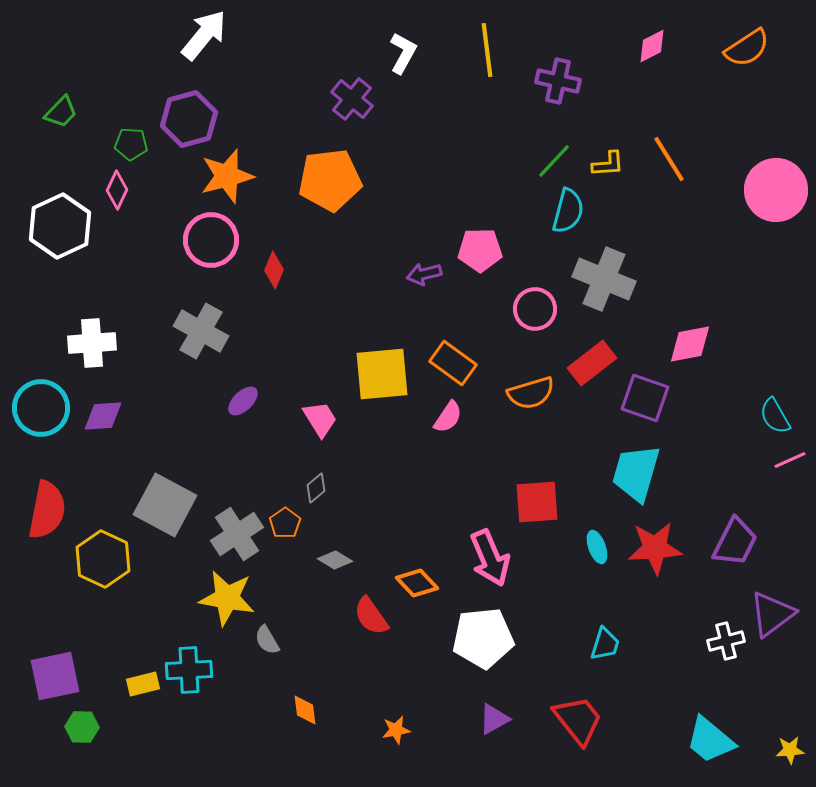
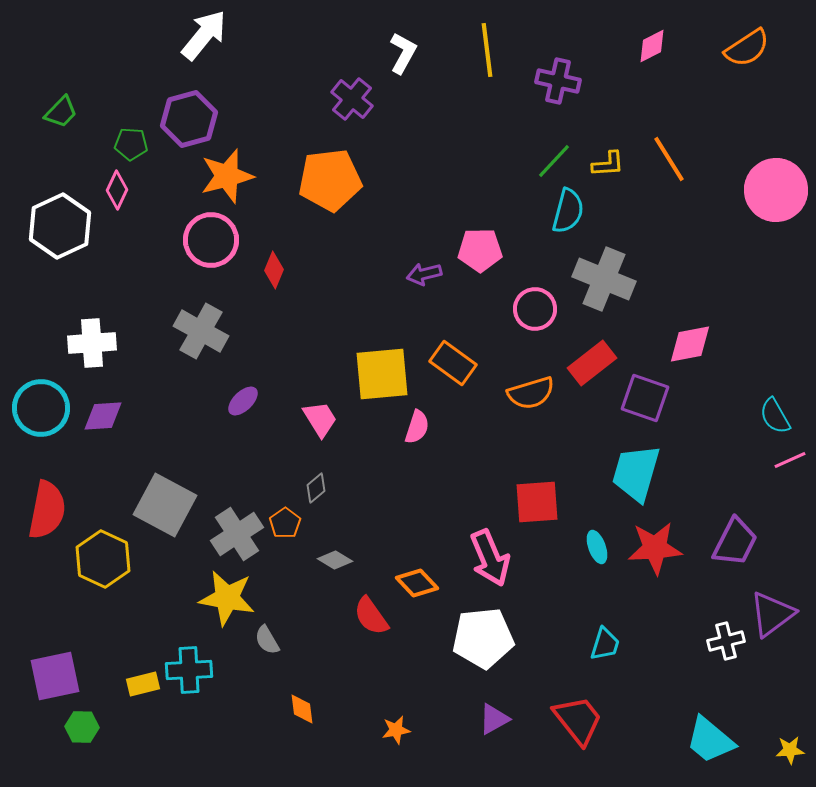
pink semicircle at (448, 417): moved 31 px left, 10 px down; rotated 16 degrees counterclockwise
orange diamond at (305, 710): moved 3 px left, 1 px up
